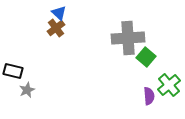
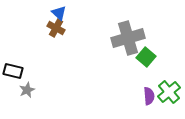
brown cross: rotated 24 degrees counterclockwise
gray cross: rotated 12 degrees counterclockwise
green cross: moved 7 px down
